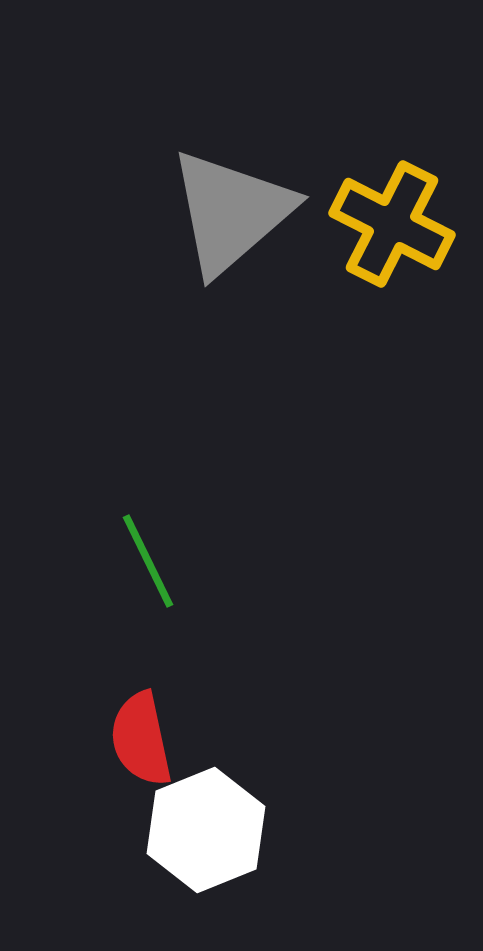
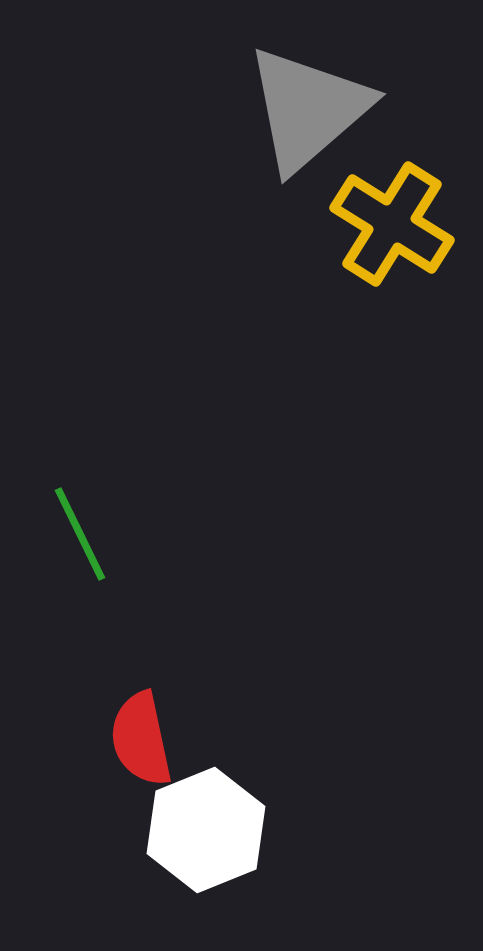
gray triangle: moved 77 px right, 103 px up
yellow cross: rotated 5 degrees clockwise
green line: moved 68 px left, 27 px up
